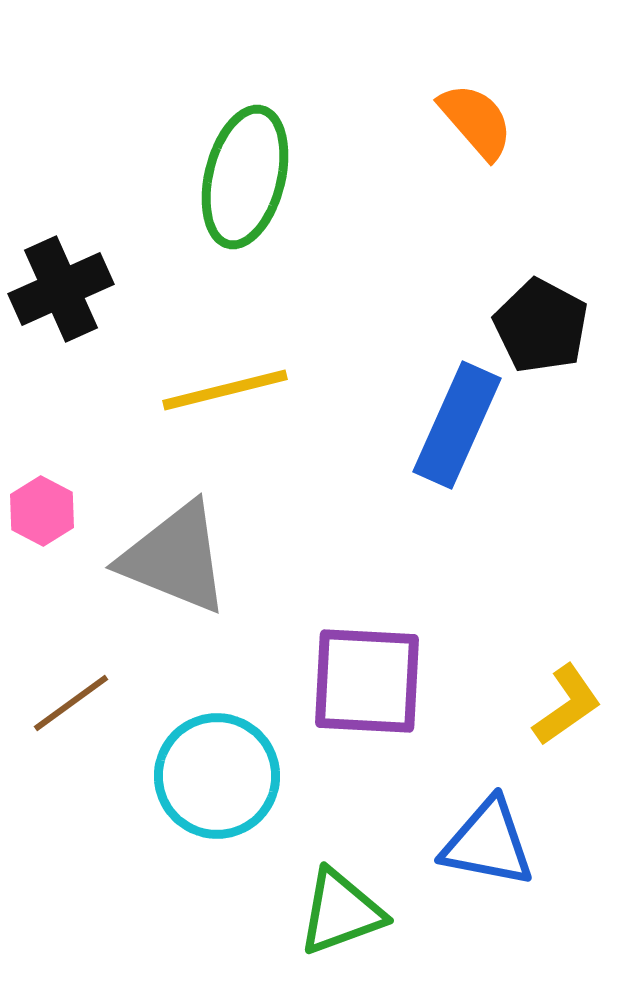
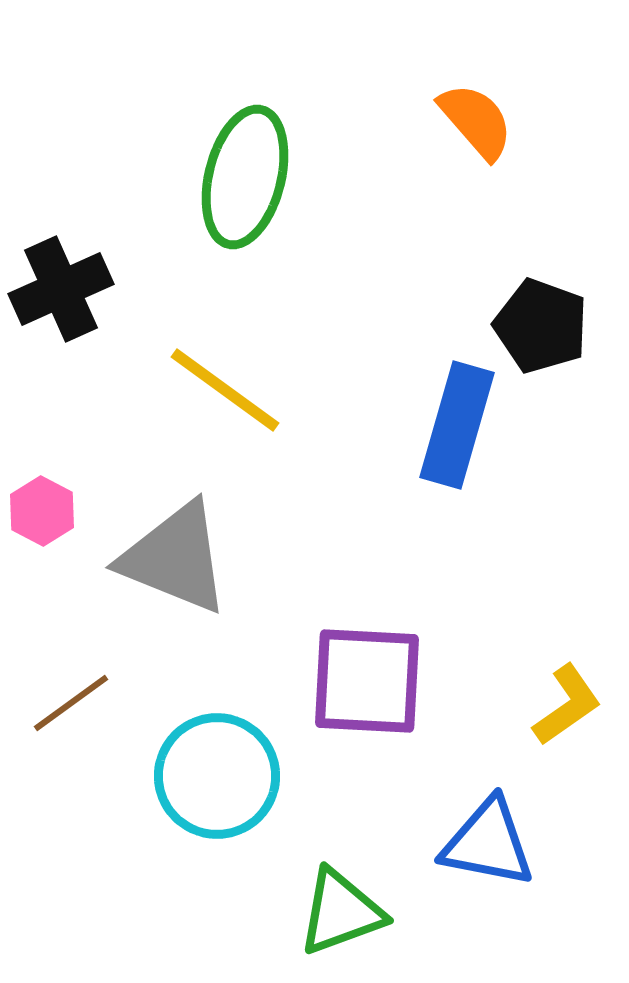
black pentagon: rotated 8 degrees counterclockwise
yellow line: rotated 50 degrees clockwise
blue rectangle: rotated 8 degrees counterclockwise
